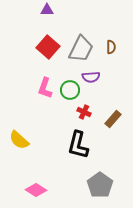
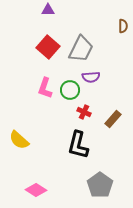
purple triangle: moved 1 px right
brown semicircle: moved 12 px right, 21 px up
